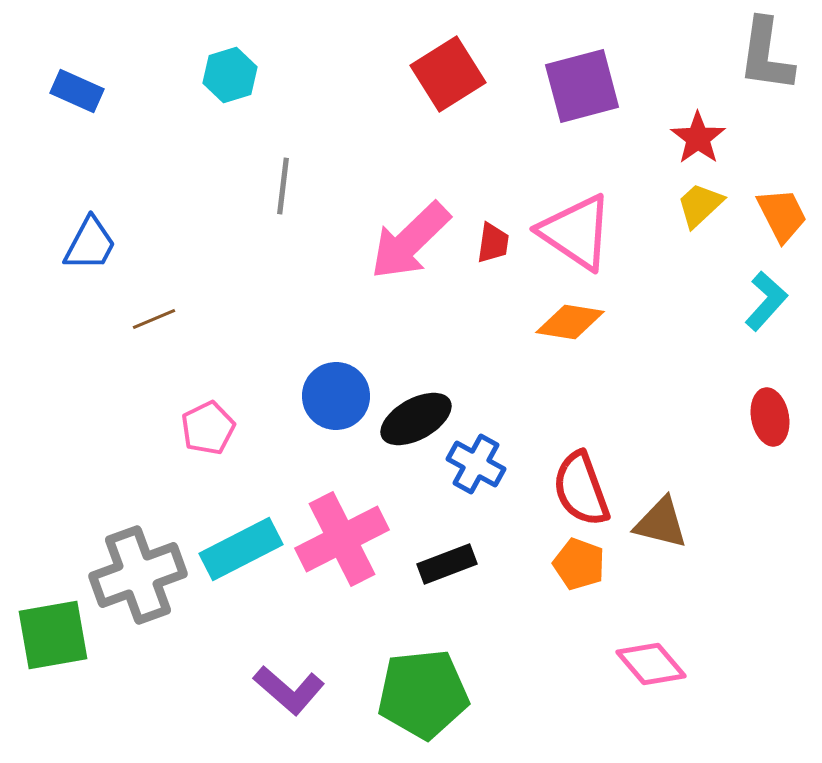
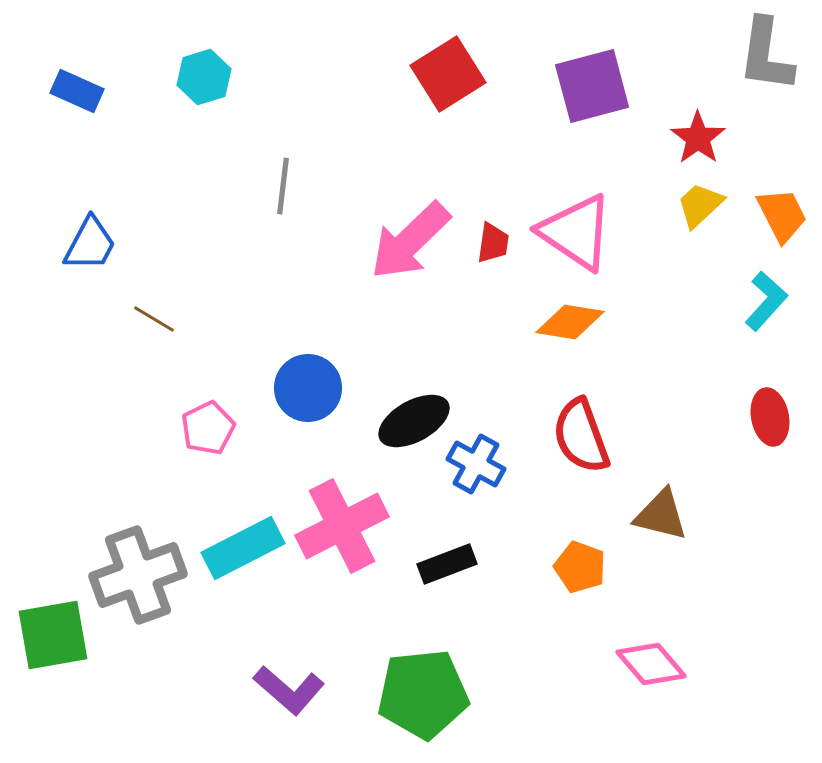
cyan hexagon: moved 26 px left, 2 px down
purple square: moved 10 px right
brown line: rotated 54 degrees clockwise
blue circle: moved 28 px left, 8 px up
black ellipse: moved 2 px left, 2 px down
red semicircle: moved 53 px up
brown triangle: moved 8 px up
pink cross: moved 13 px up
cyan rectangle: moved 2 px right, 1 px up
orange pentagon: moved 1 px right, 3 px down
